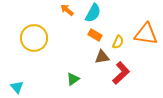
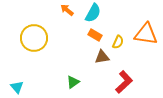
red L-shape: moved 3 px right, 9 px down
green triangle: moved 3 px down
